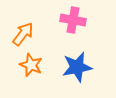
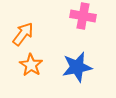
pink cross: moved 10 px right, 4 px up
orange star: rotated 10 degrees clockwise
